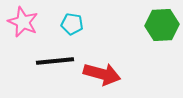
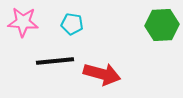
pink star: rotated 20 degrees counterclockwise
